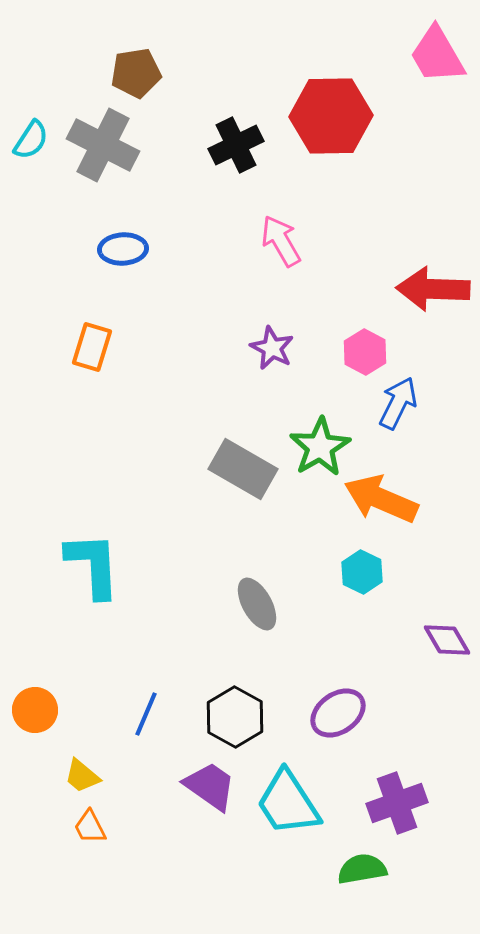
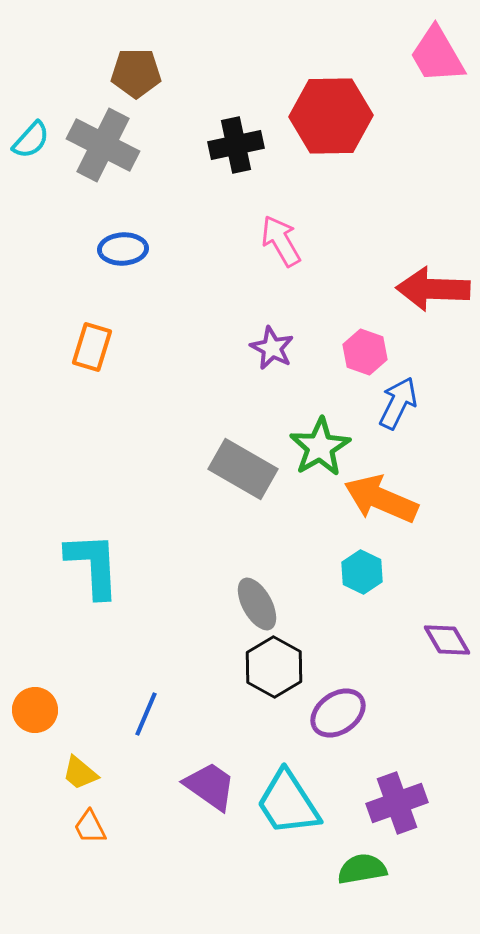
brown pentagon: rotated 9 degrees clockwise
cyan semicircle: rotated 9 degrees clockwise
black cross: rotated 14 degrees clockwise
pink hexagon: rotated 9 degrees counterclockwise
black hexagon: moved 39 px right, 50 px up
yellow trapezoid: moved 2 px left, 3 px up
